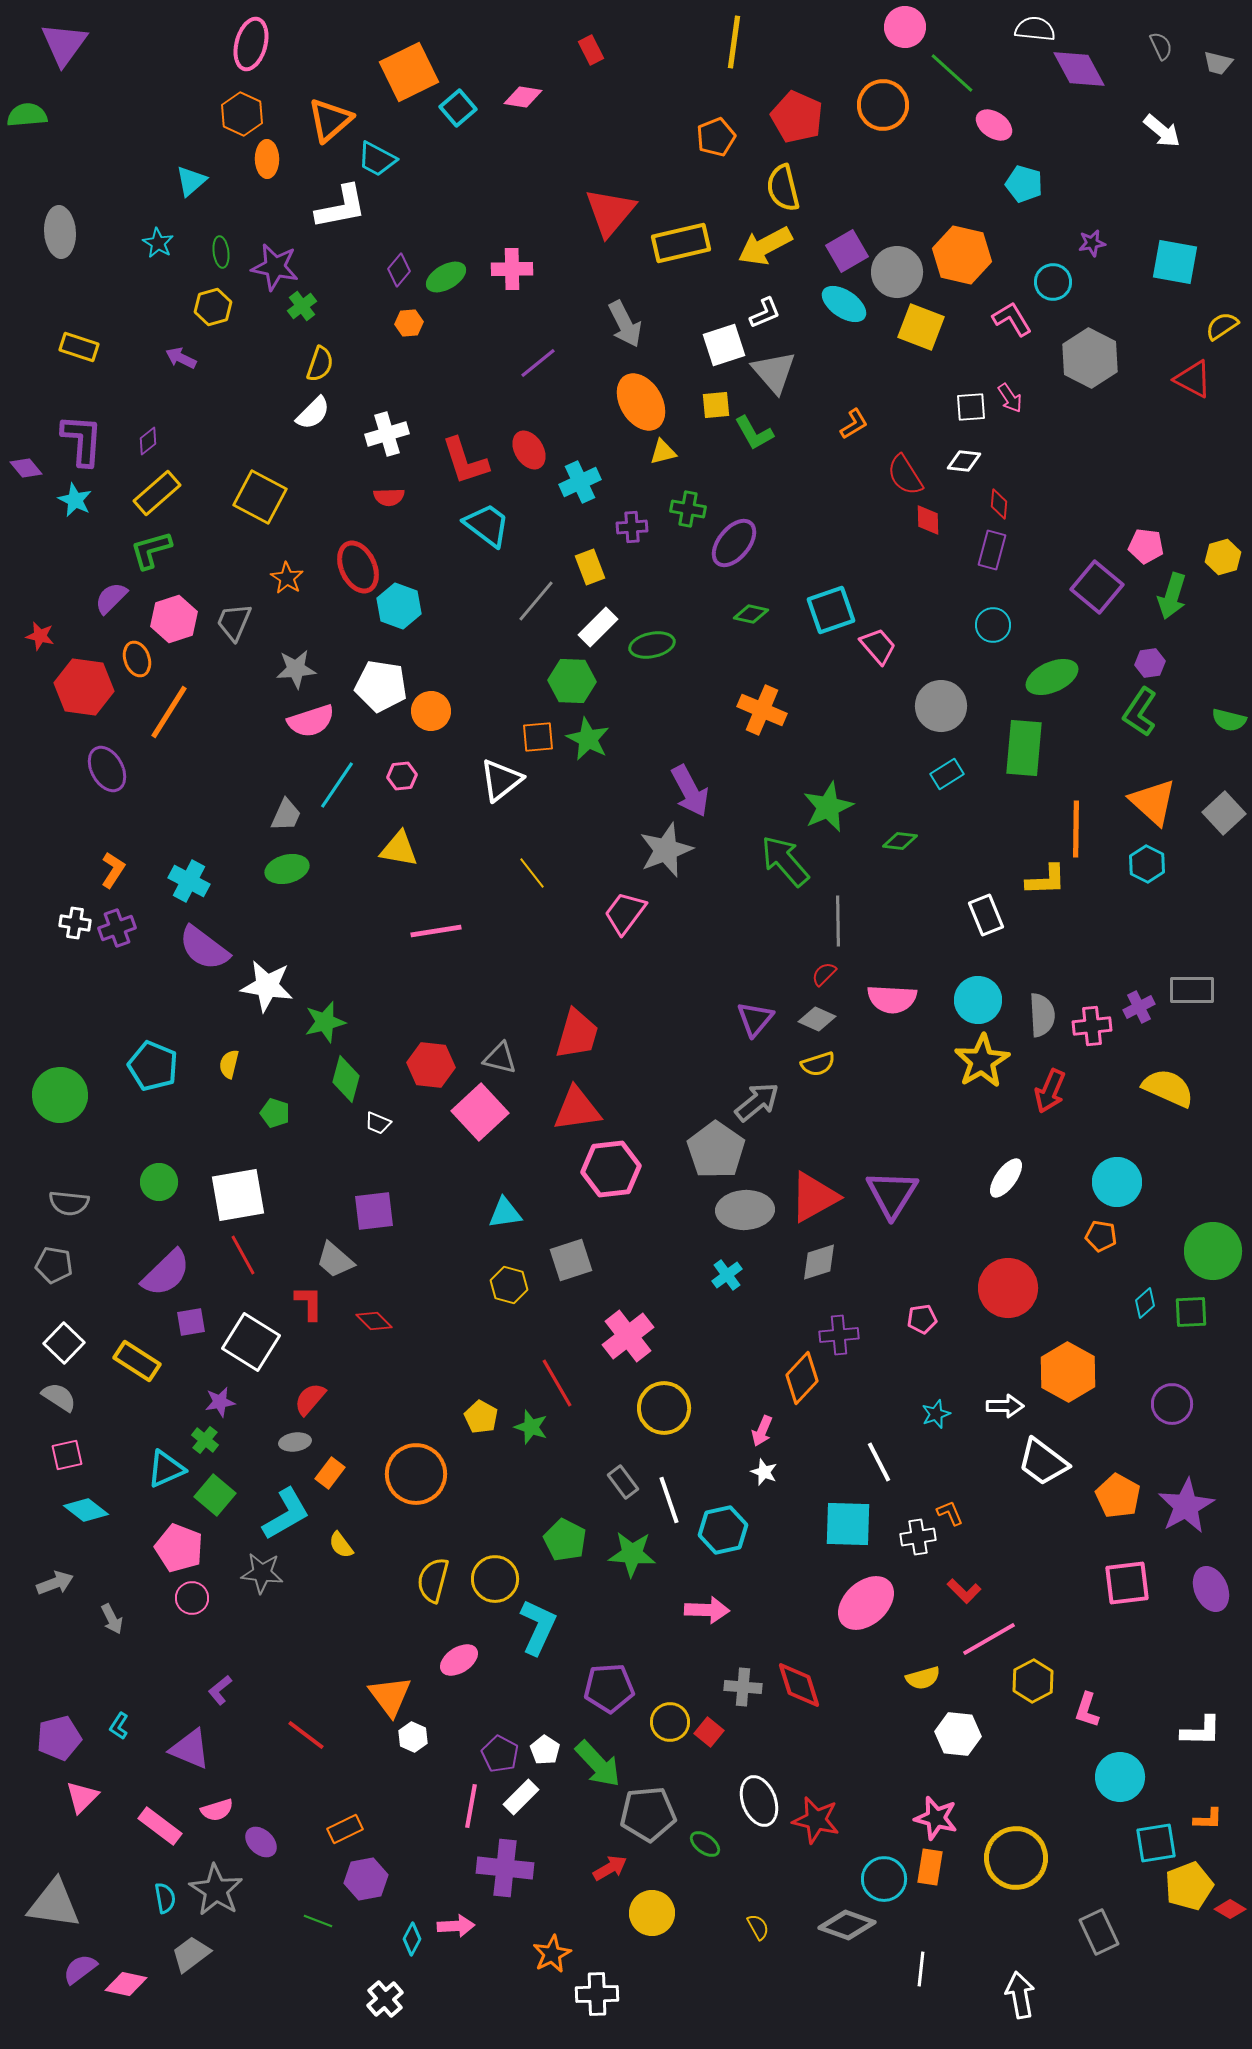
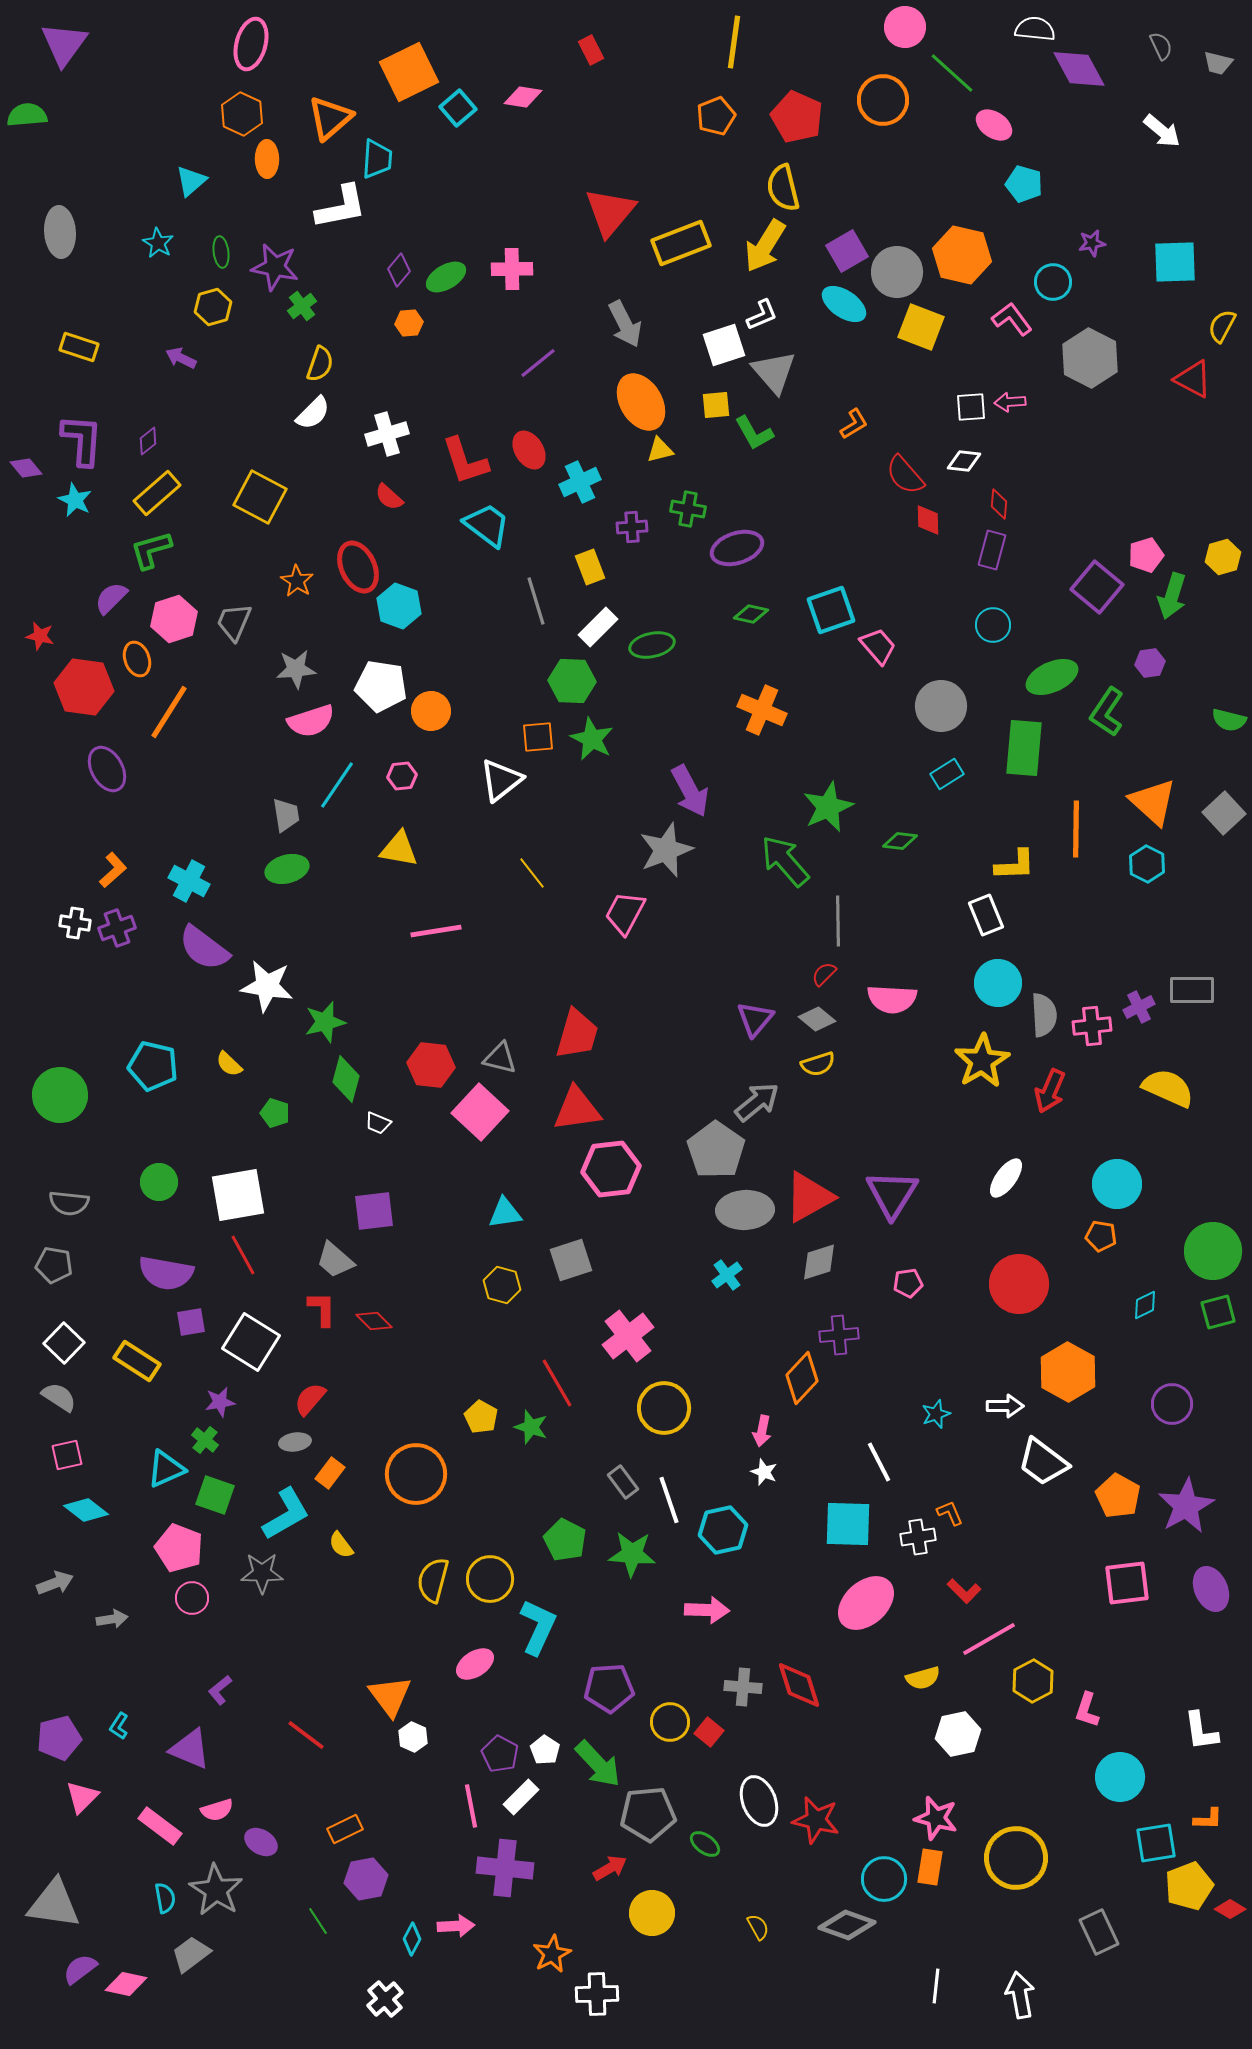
orange circle at (883, 105): moved 5 px up
orange triangle at (330, 120): moved 2 px up
orange pentagon at (716, 137): moved 21 px up
cyan trapezoid at (377, 159): rotated 114 degrees counterclockwise
yellow rectangle at (681, 243): rotated 8 degrees counterclockwise
yellow arrow at (765, 246): rotated 30 degrees counterclockwise
cyan square at (1175, 262): rotated 12 degrees counterclockwise
white L-shape at (765, 313): moved 3 px left, 2 px down
pink L-shape at (1012, 319): rotated 6 degrees counterclockwise
yellow semicircle at (1222, 326): rotated 28 degrees counterclockwise
pink arrow at (1010, 398): moved 4 px down; rotated 120 degrees clockwise
yellow triangle at (663, 452): moved 3 px left, 2 px up
red semicircle at (905, 475): rotated 9 degrees counterclockwise
red semicircle at (389, 497): rotated 44 degrees clockwise
purple ellipse at (734, 543): moved 3 px right, 5 px down; rotated 33 degrees clockwise
pink pentagon at (1146, 546): moved 9 px down; rotated 24 degrees counterclockwise
orange star at (287, 578): moved 10 px right, 3 px down
gray line at (536, 601): rotated 57 degrees counterclockwise
green L-shape at (1140, 712): moved 33 px left
green star at (588, 739): moved 4 px right
gray trapezoid at (286, 815): rotated 33 degrees counterclockwise
orange L-shape at (113, 870): rotated 15 degrees clockwise
yellow L-shape at (1046, 880): moved 31 px left, 15 px up
pink trapezoid at (625, 913): rotated 9 degrees counterclockwise
cyan circle at (978, 1000): moved 20 px right, 17 px up
gray semicircle at (1042, 1015): moved 2 px right
gray diamond at (817, 1019): rotated 15 degrees clockwise
yellow semicircle at (229, 1064): rotated 60 degrees counterclockwise
cyan pentagon at (153, 1066): rotated 9 degrees counterclockwise
pink square at (480, 1112): rotated 4 degrees counterclockwise
cyan circle at (1117, 1182): moved 2 px down
red triangle at (814, 1197): moved 5 px left
purple semicircle at (166, 1273): rotated 54 degrees clockwise
yellow hexagon at (509, 1285): moved 7 px left
red circle at (1008, 1288): moved 11 px right, 4 px up
red L-shape at (309, 1303): moved 13 px right, 6 px down
cyan diamond at (1145, 1303): moved 2 px down; rotated 16 degrees clockwise
green square at (1191, 1312): moved 27 px right; rotated 12 degrees counterclockwise
pink pentagon at (922, 1319): moved 14 px left, 36 px up
pink arrow at (762, 1431): rotated 12 degrees counterclockwise
green square at (215, 1495): rotated 21 degrees counterclockwise
gray star at (262, 1573): rotated 6 degrees counterclockwise
yellow circle at (495, 1579): moved 5 px left
gray arrow at (112, 1619): rotated 72 degrees counterclockwise
pink ellipse at (459, 1660): moved 16 px right, 4 px down
white L-shape at (1201, 1731): rotated 81 degrees clockwise
white hexagon at (958, 1734): rotated 18 degrees counterclockwise
pink line at (471, 1806): rotated 21 degrees counterclockwise
purple ellipse at (261, 1842): rotated 12 degrees counterclockwise
green line at (318, 1921): rotated 36 degrees clockwise
white line at (921, 1969): moved 15 px right, 17 px down
